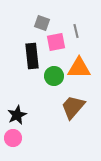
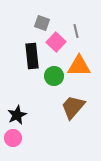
pink square: rotated 36 degrees counterclockwise
orange triangle: moved 2 px up
